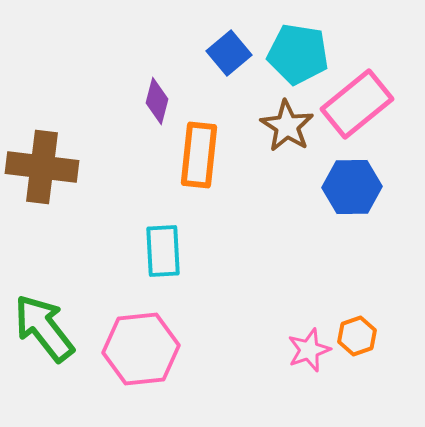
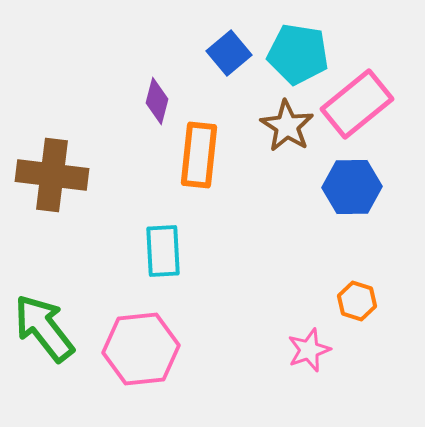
brown cross: moved 10 px right, 8 px down
orange hexagon: moved 35 px up; rotated 24 degrees counterclockwise
